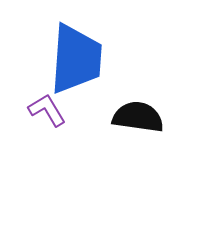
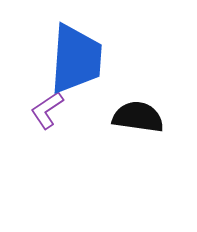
purple L-shape: rotated 93 degrees counterclockwise
